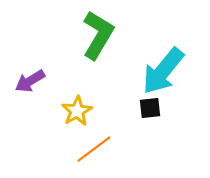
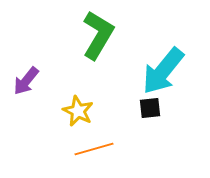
purple arrow: moved 4 px left; rotated 20 degrees counterclockwise
yellow star: moved 1 px right; rotated 16 degrees counterclockwise
orange line: rotated 21 degrees clockwise
